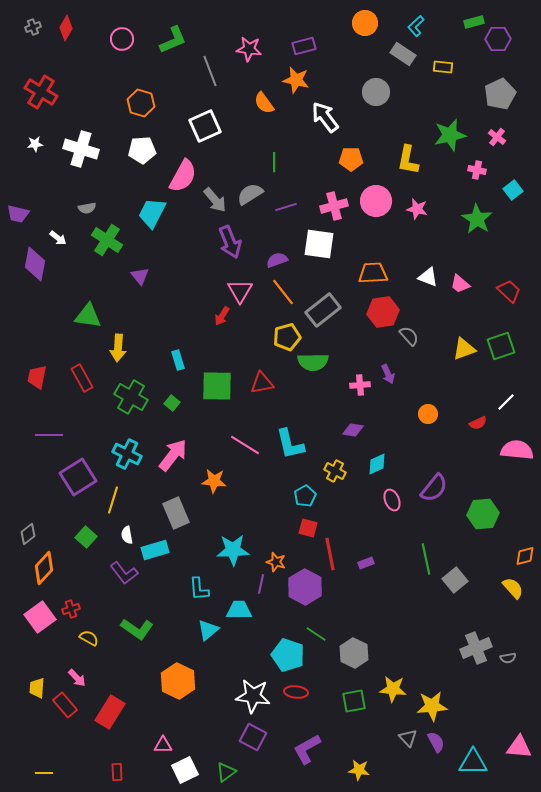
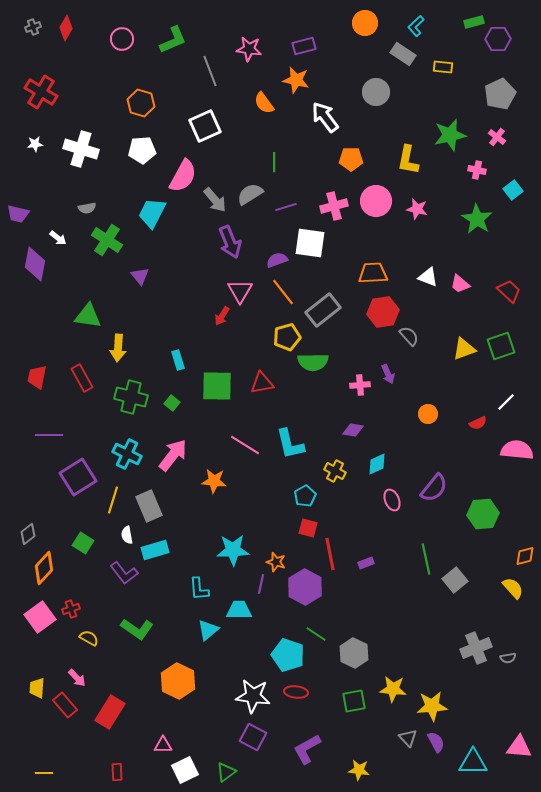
white square at (319, 244): moved 9 px left, 1 px up
green cross at (131, 397): rotated 16 degrees counterclockwise
gray rectangle at (176, 513): moved 27 px left, 7 px up
green square at (86, 537): moved 3 px left, 6 px down; rotated 10 degrees counterclockwise
